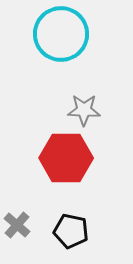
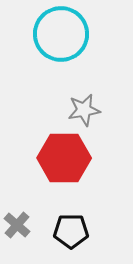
gray star: rotated 12 degrees counterclockwise
red hexagon: moved 2 px left
black pentagon: rotated 12 degrees counterclockwise
